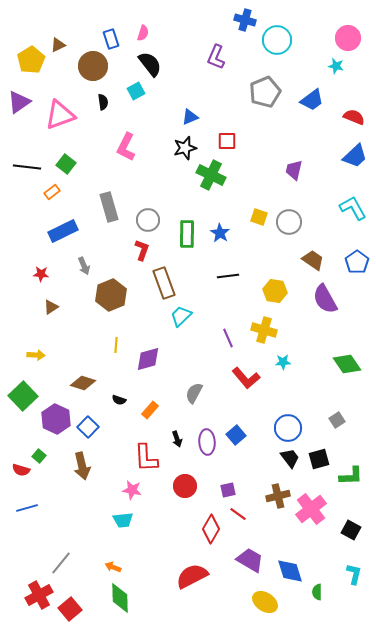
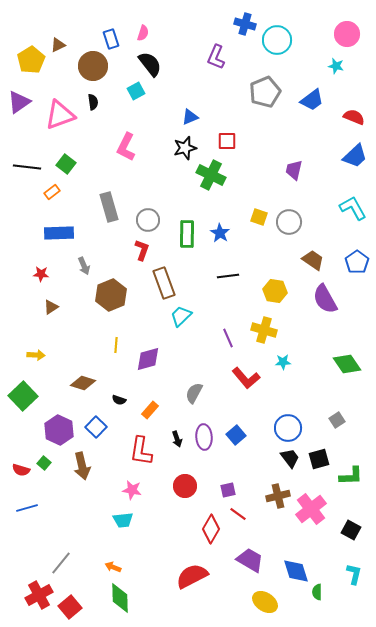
blue cross at (245, 20): moved 4 px down
pink circle at (348, 38): moved 1 px left, 4 px up
black semicircle at (103, 102): moved 10 px left
blue rectangle at (63, 231): moved 4 px left, 2 px down; rotated 24 degrees clockwise
purple hexagon at (56, 419): moved 3 px right, 11 px down
blue square at (88, 427): moved 8 px right
purple ellipse at (207, 442): moved 3 px left, 5 px up
green square at (39, 456): moved 5 px right, 7 px down
red L-shape at (146, 458): moved 5 px left, 7 px up; rotated 12 degrees clockwise
blue diamond at (290, 571): moved 6 px right
red square at (70, 609): moved 2 px up
